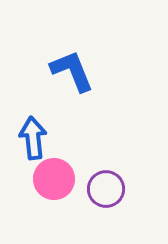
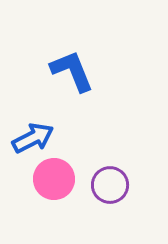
blue arrow: rotated 69 degrees clockwise
purple circle: moved 4 px right, 4 px up
